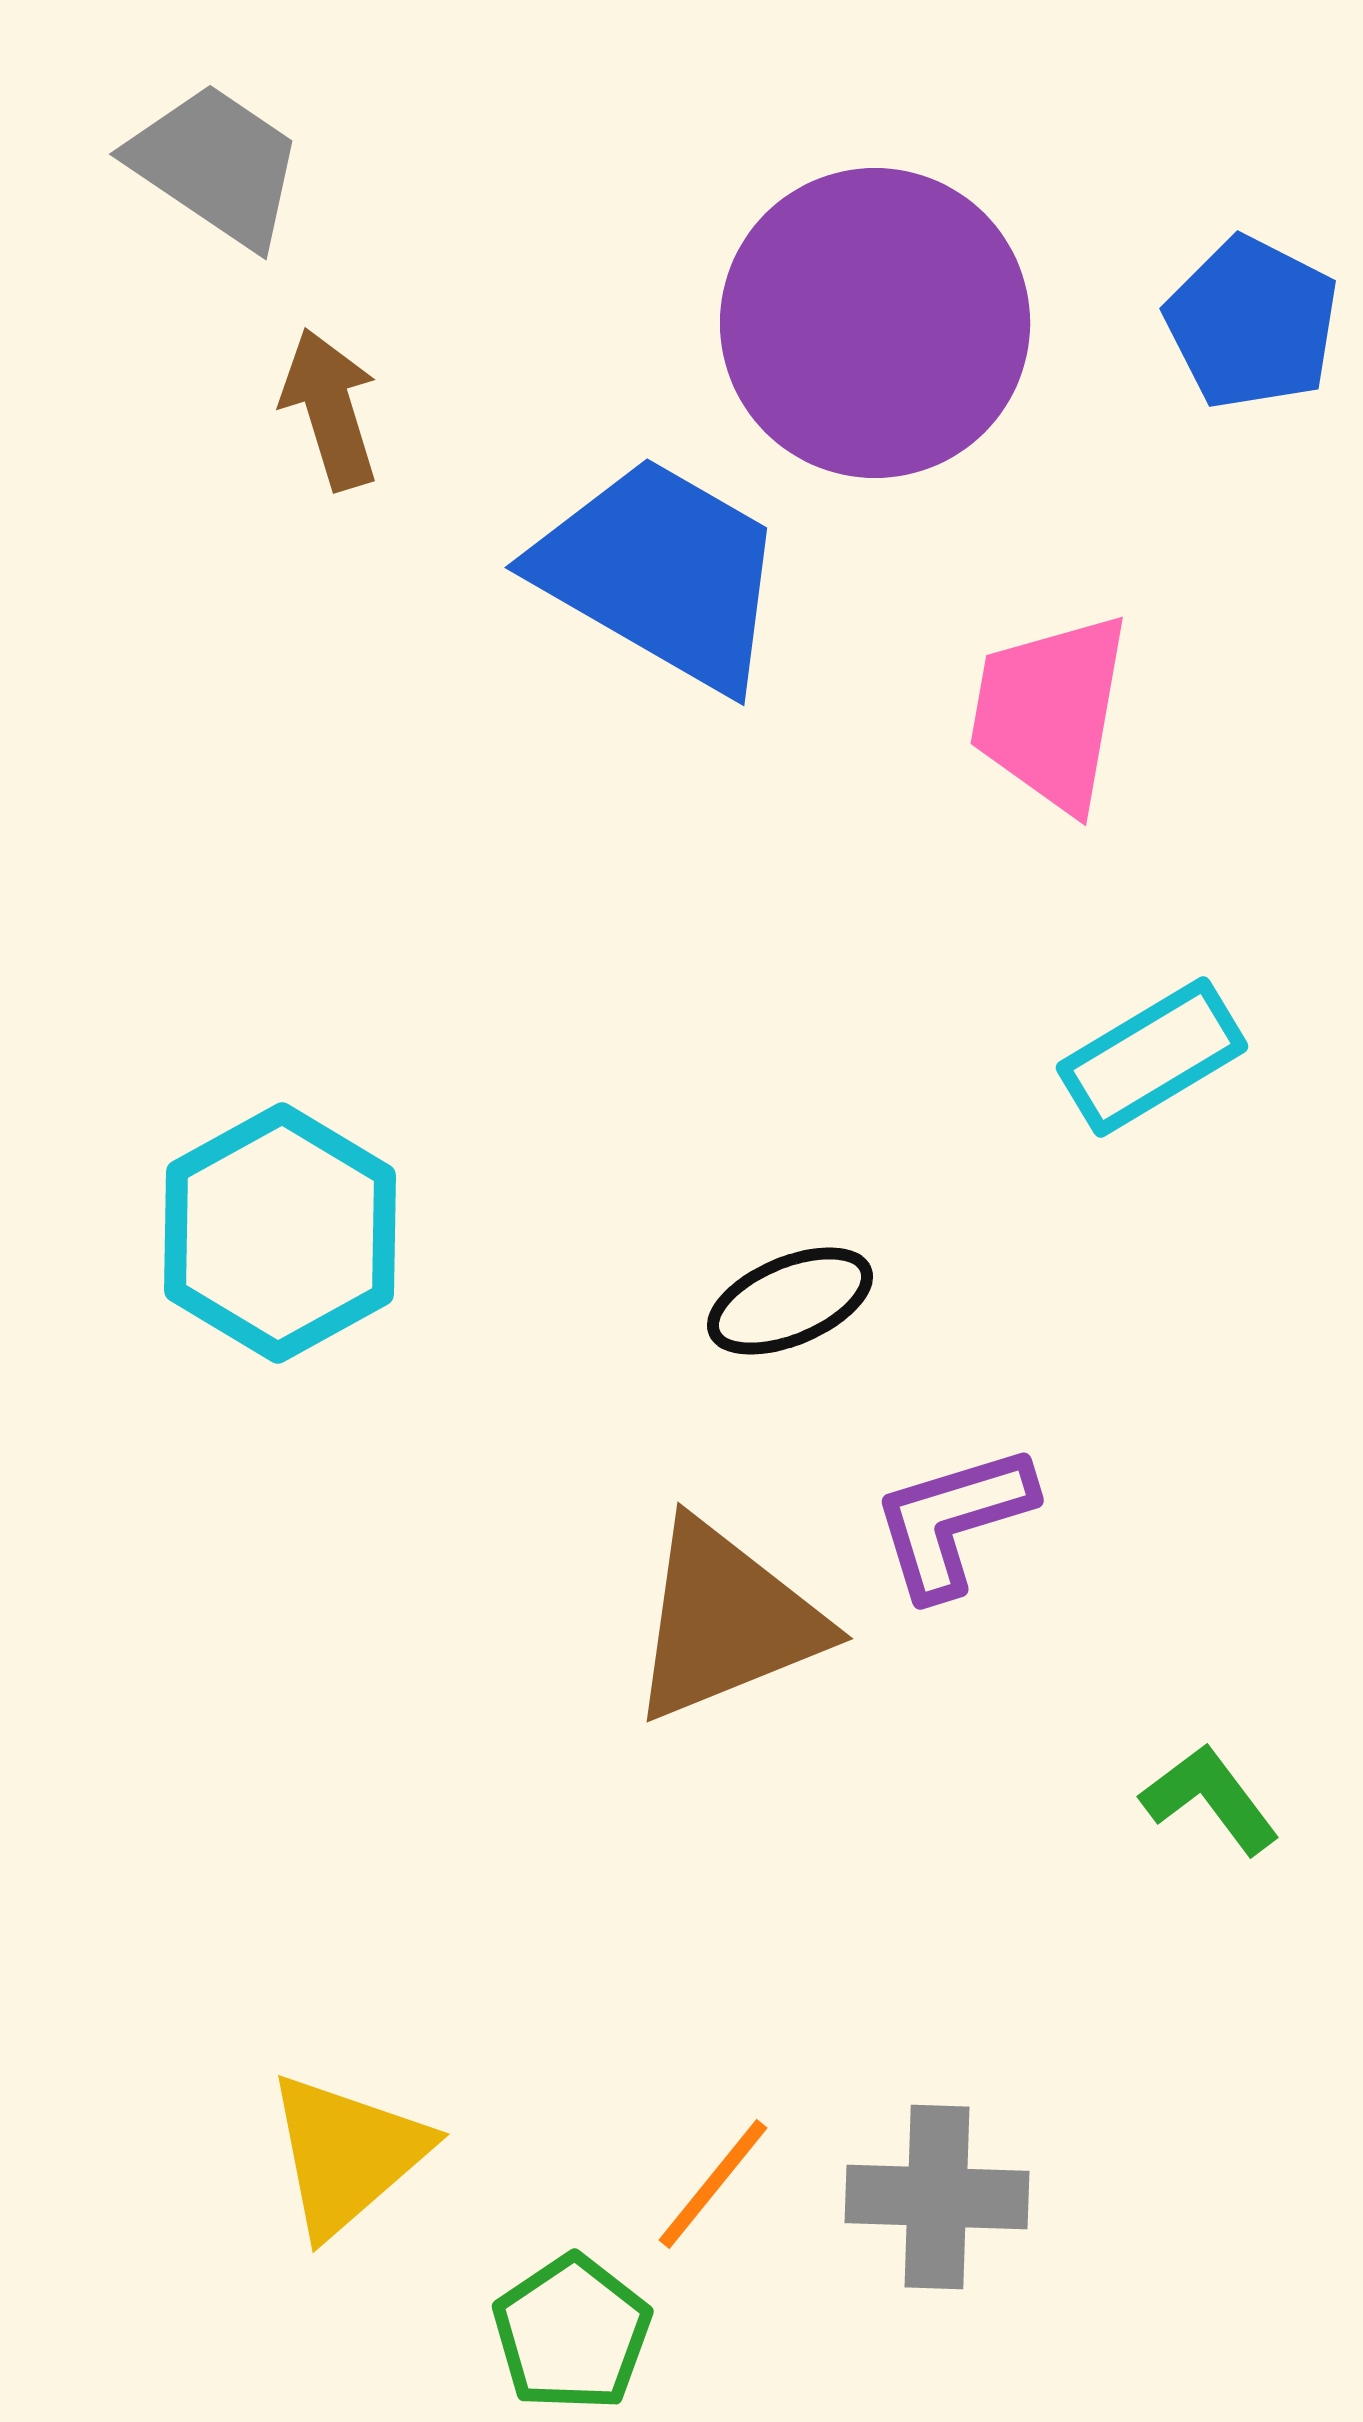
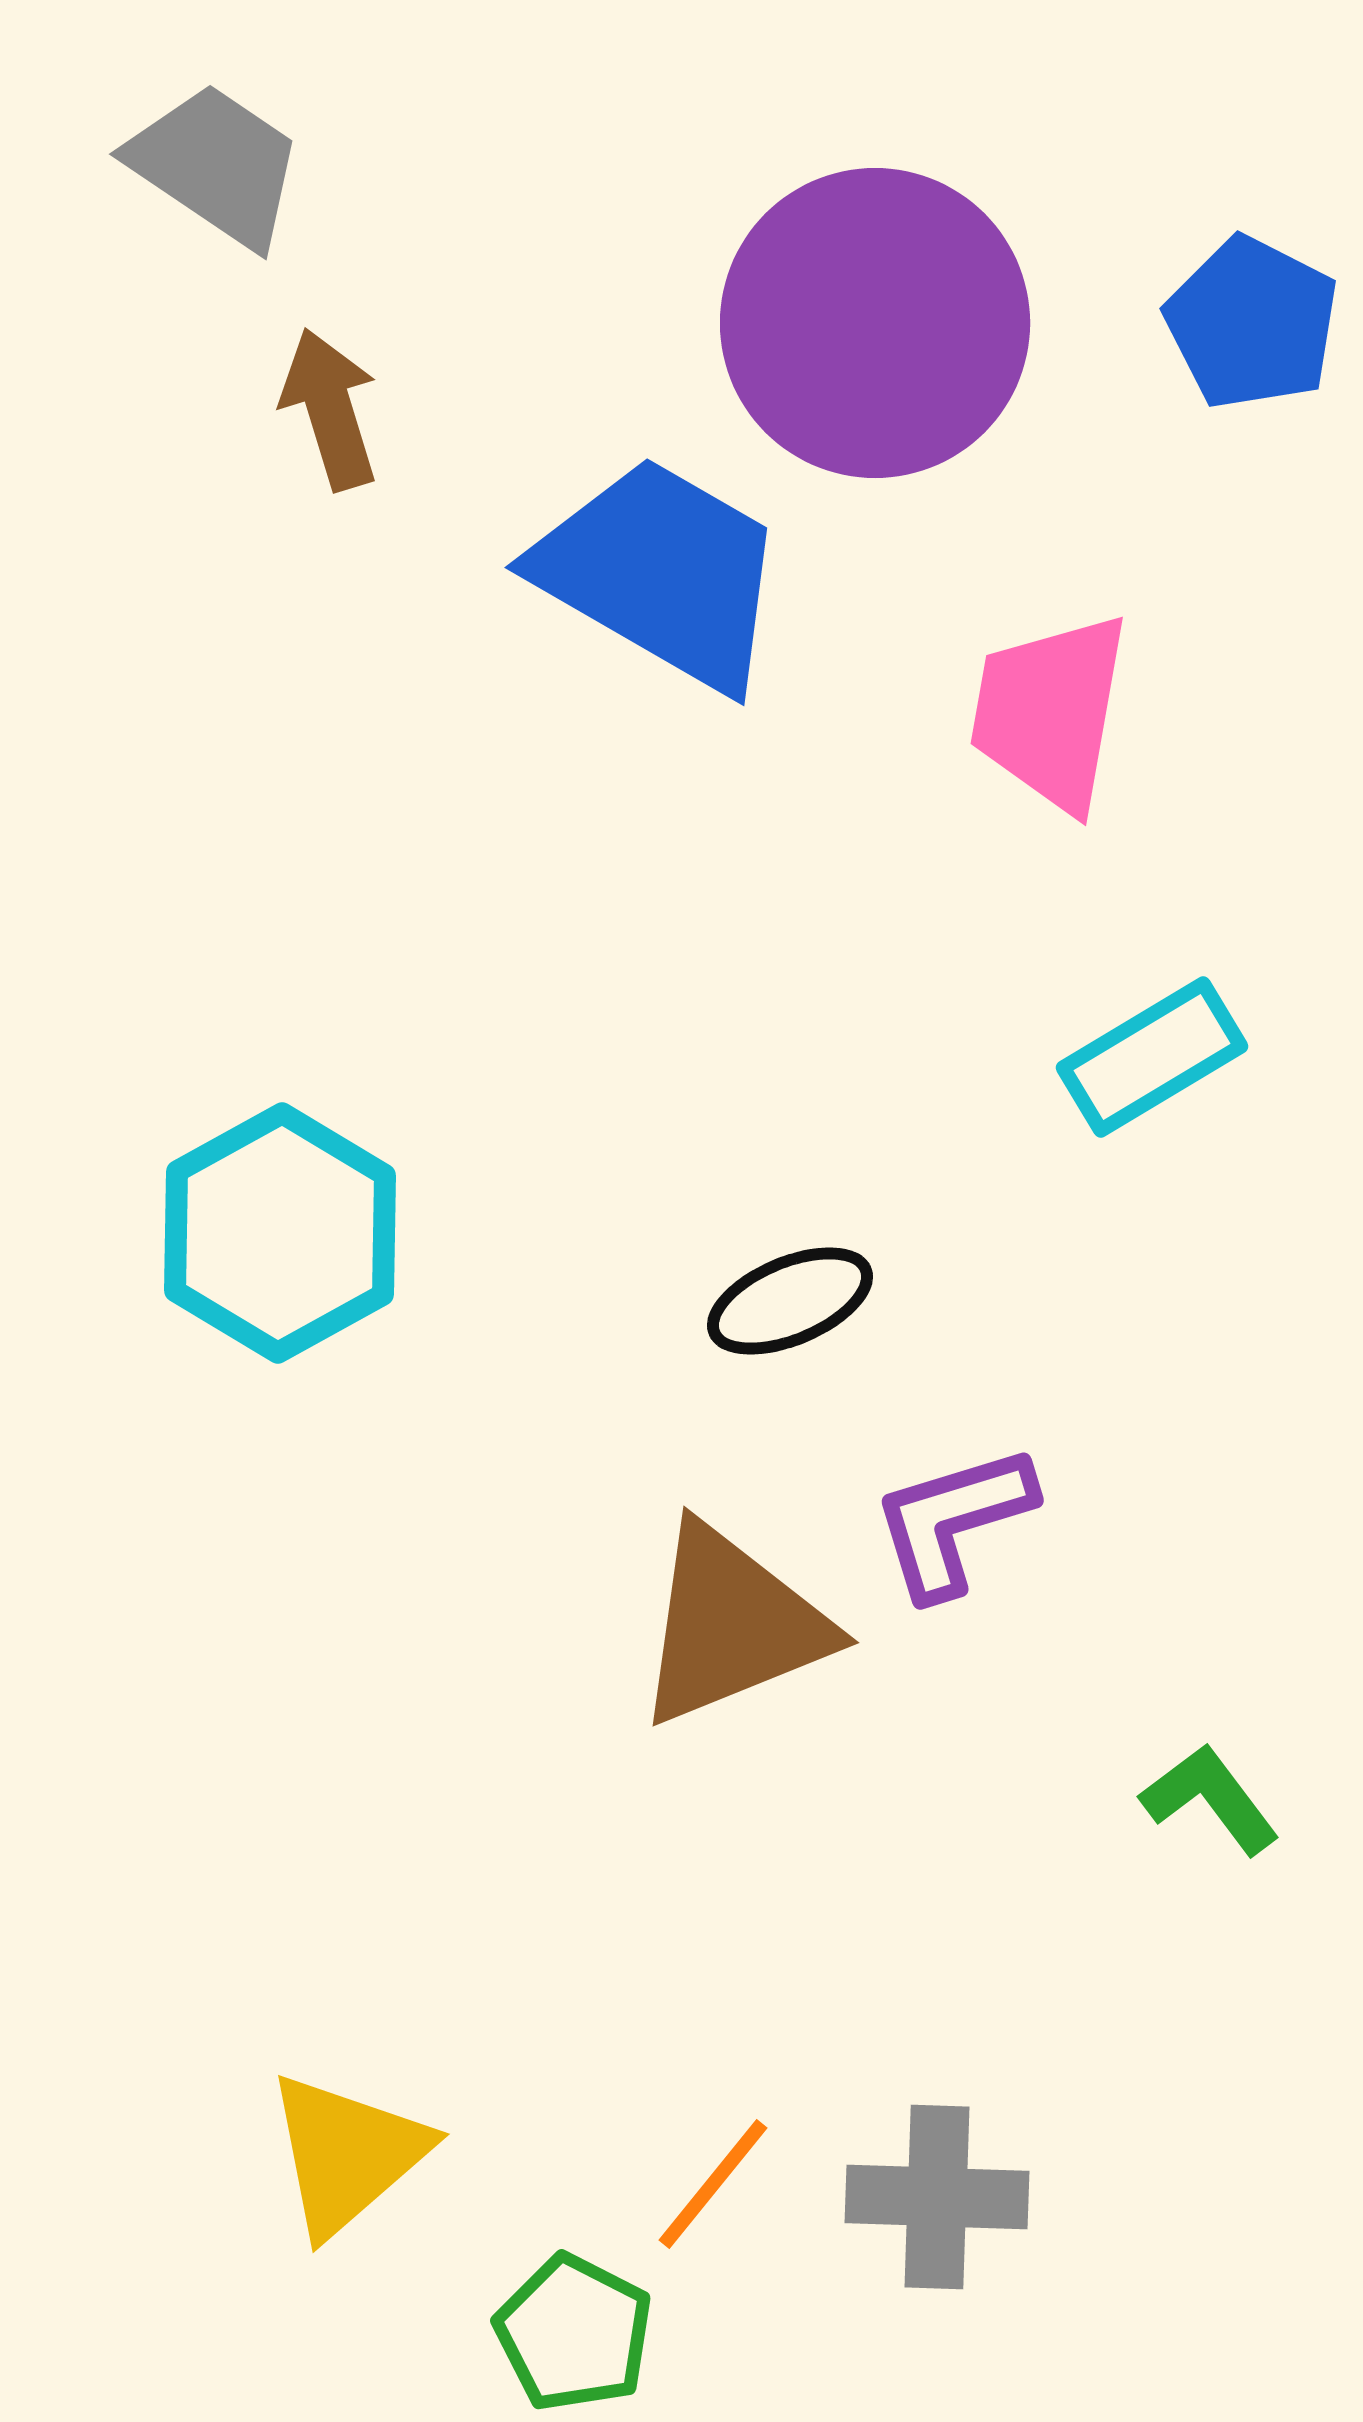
brown triangle: moved 6 px right, 4 px down
green pentagon: moved 2 px right; rotated 11 degrees counterclockwise
